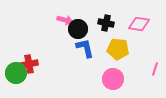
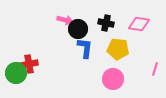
blue L-shape: rotated 20 degrees clockwise
